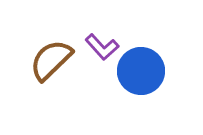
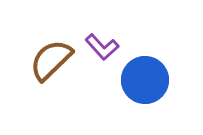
blue circle: moved 4 px right, 9 px down
